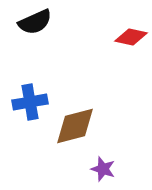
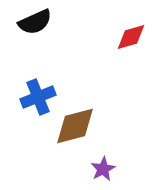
red diamond: rotated 28 degrees counterclockwise
blue cross: moved 8 px right, 5 px up; rotated 12 degrees counterclockwise
purple star: rotated 25 degrees clockwise
